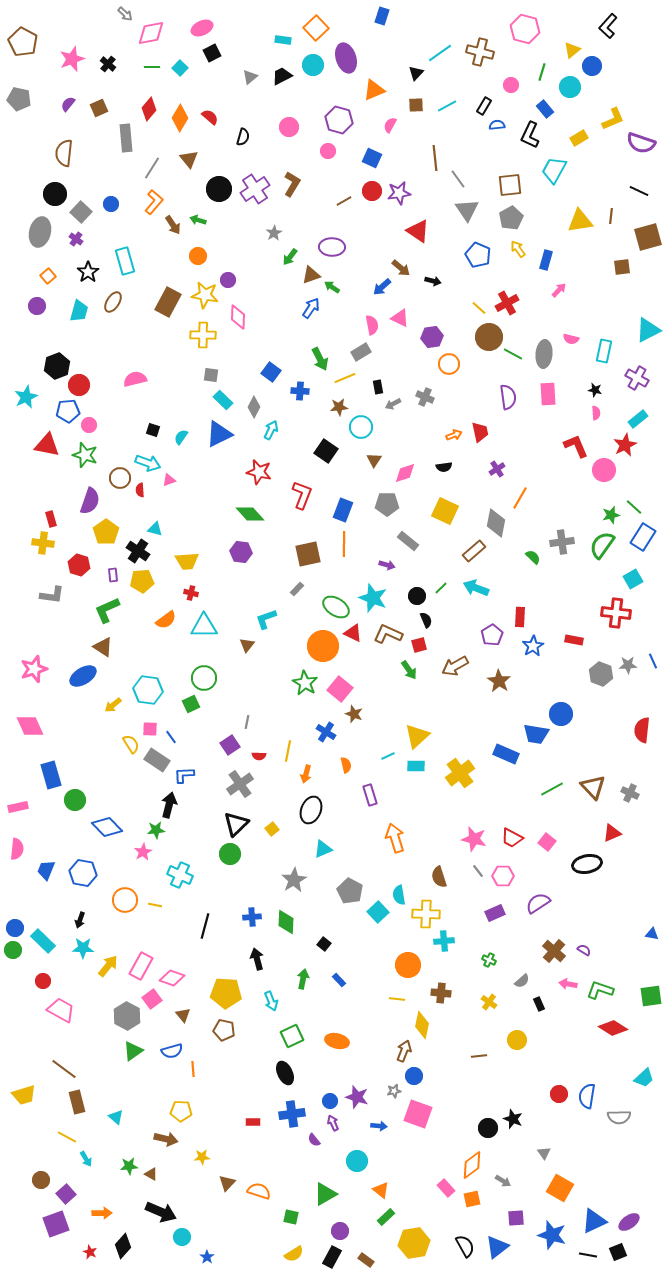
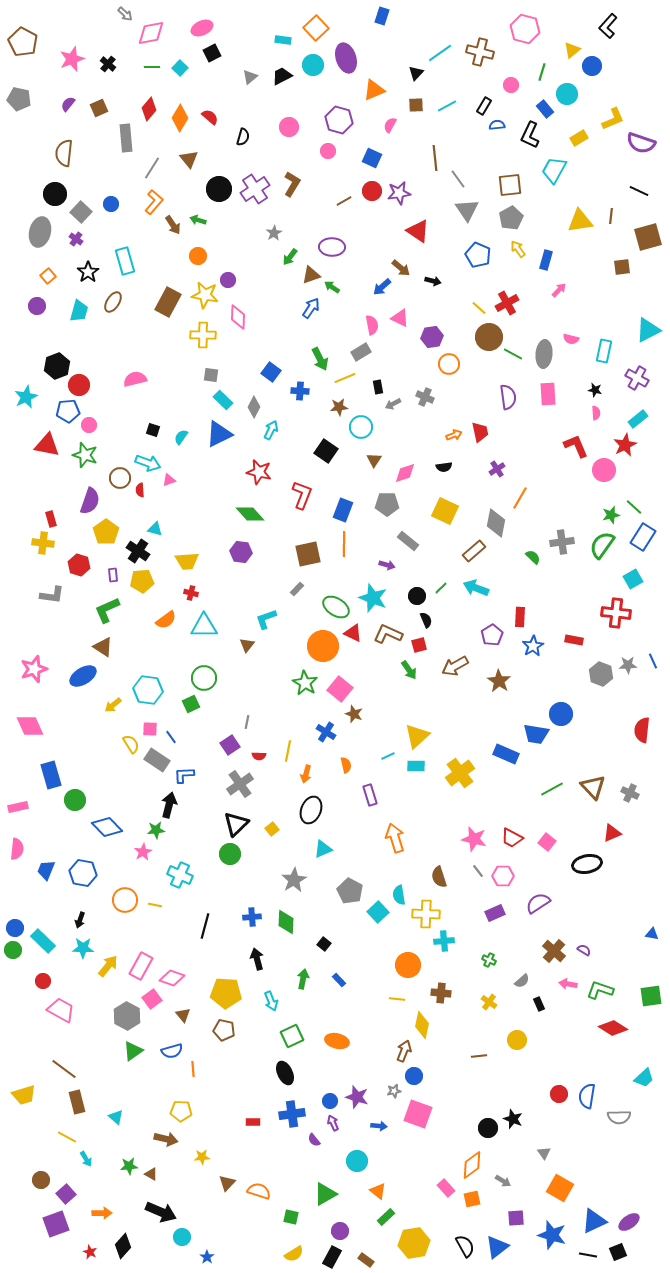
cyan circle at (570, 87): moved 3 px left, 7 px down
orange triangle at (381, 1190): moved 3 px left, 1 px down
